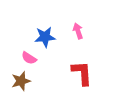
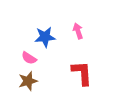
brown star: moved 7 px right
